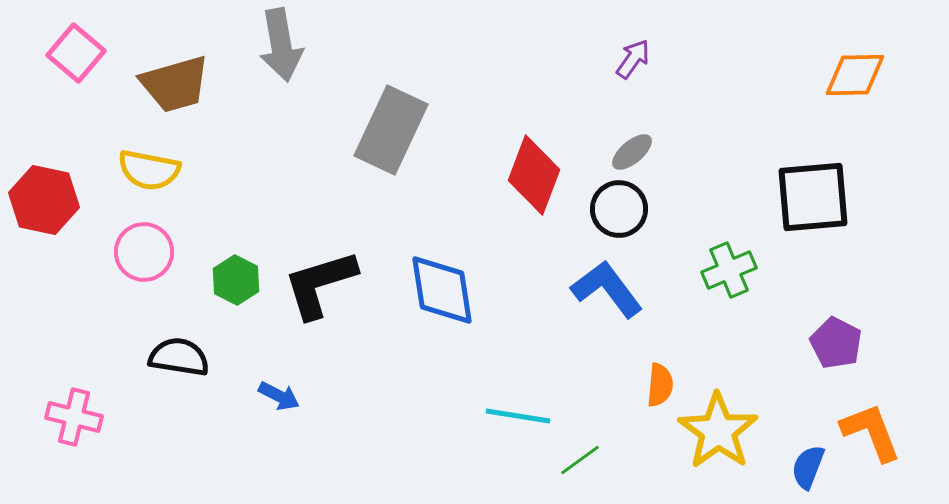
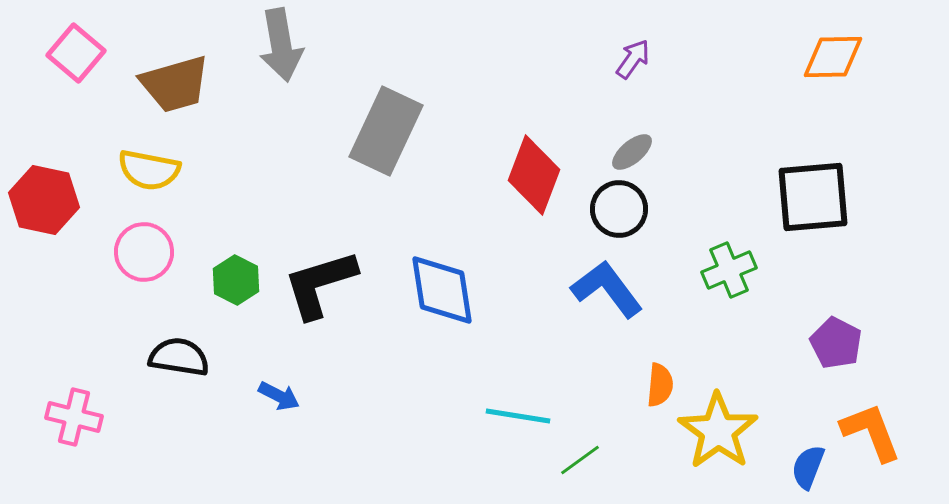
orange diamond: moved 22 px left, 18 px up
gray rectangle: moved 5 px left, 1 px down
